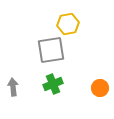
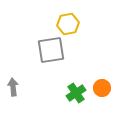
green cross: moved 23 px right, 9 px down; rotated 12 degrees counterclockwise
orange circle: moved 2 px right
